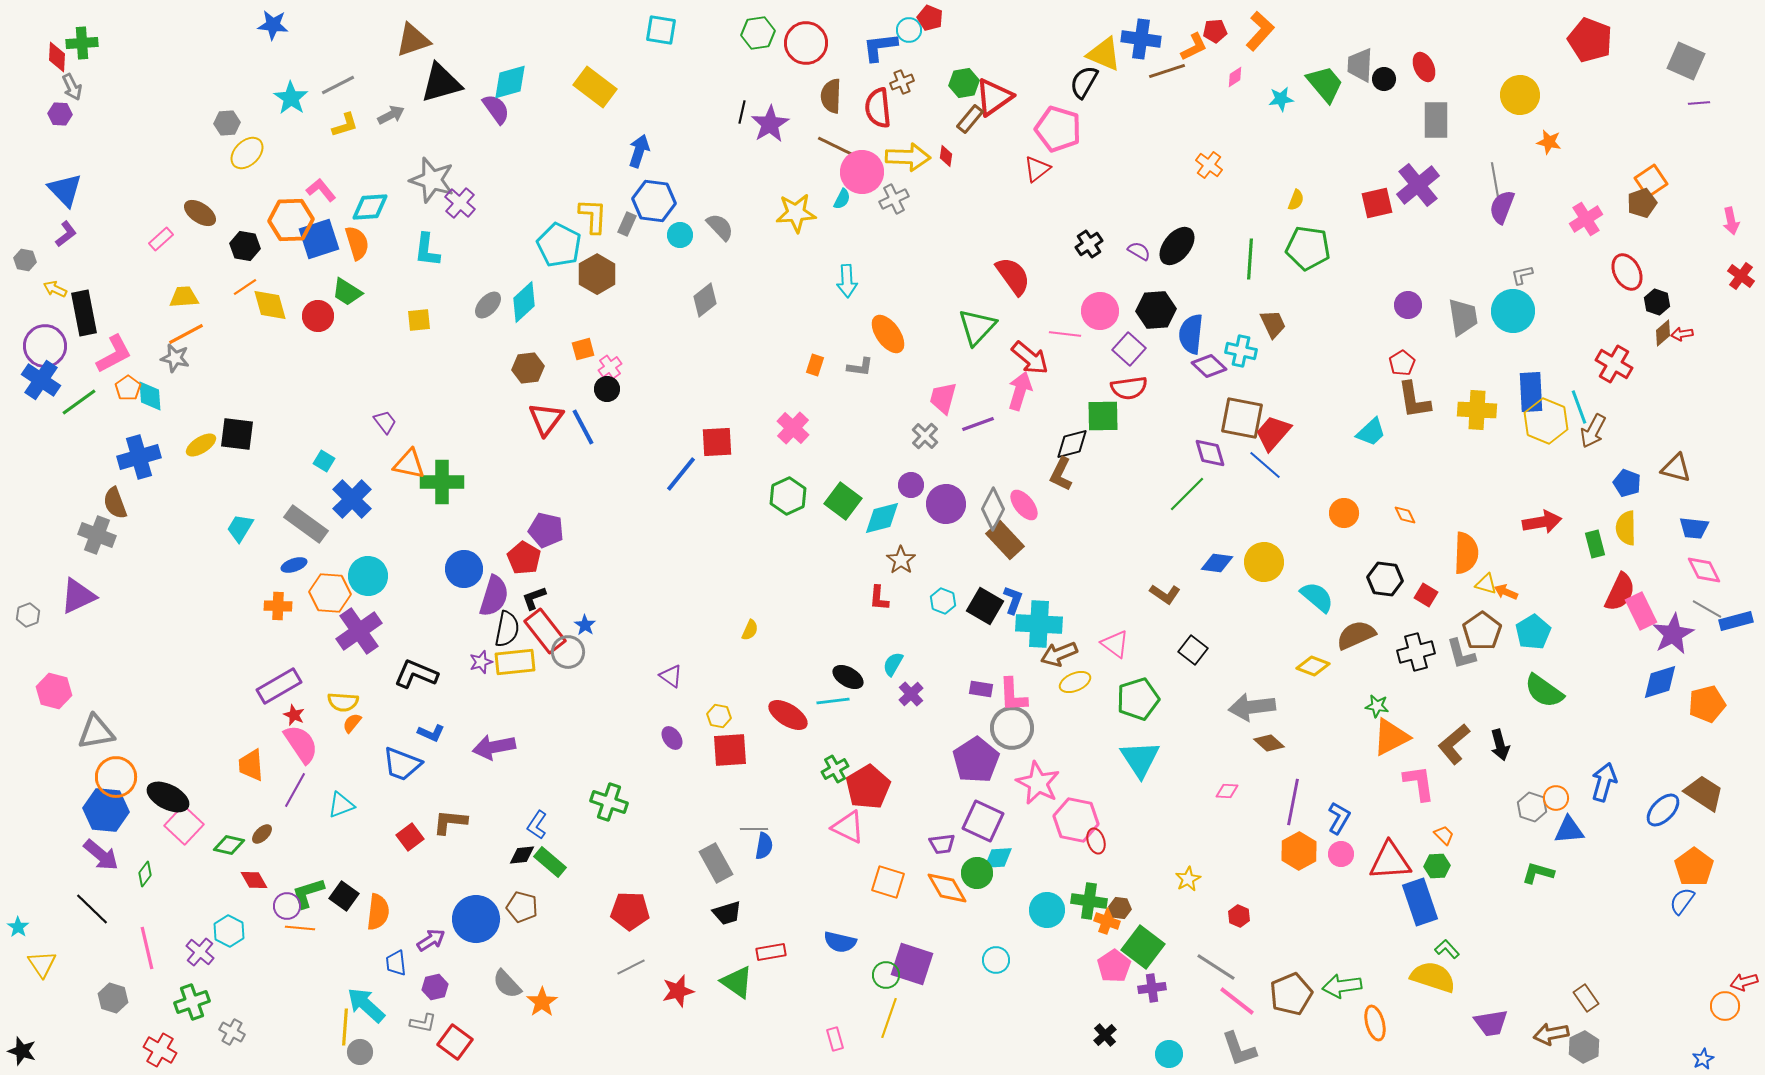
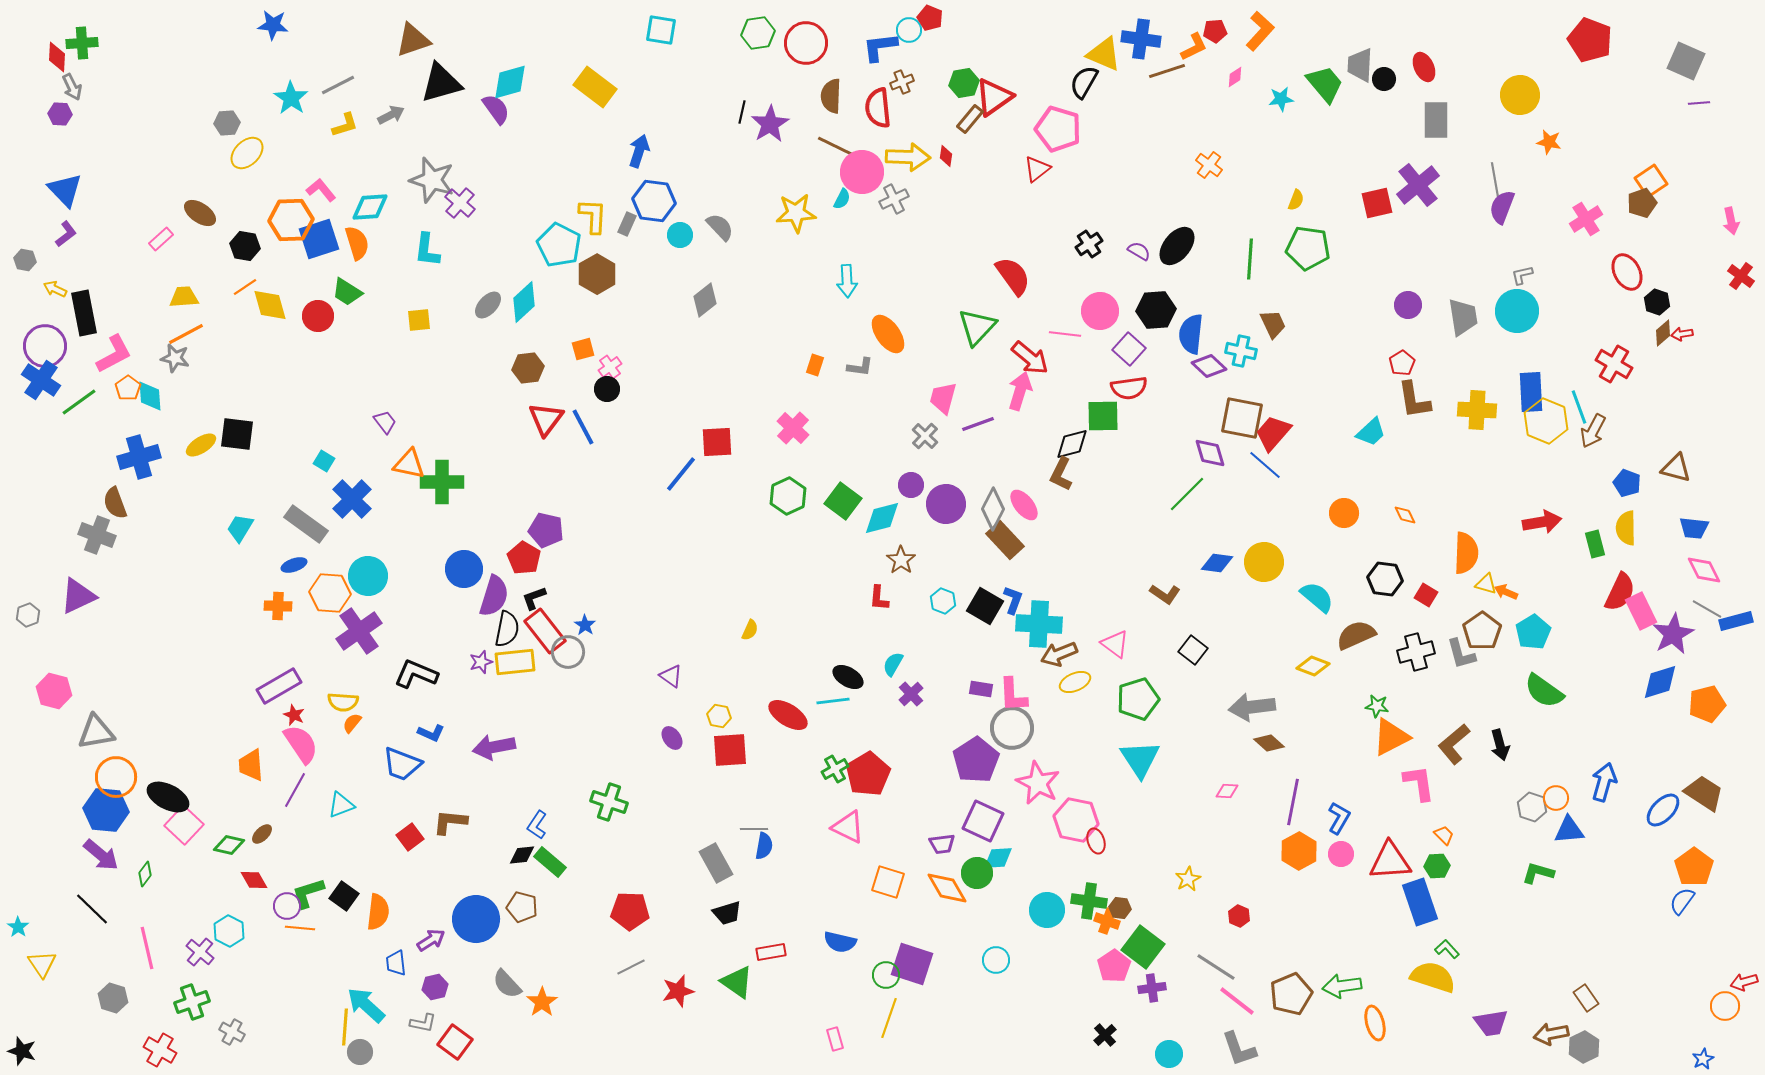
cyan circle at (1513, 311): moved 4 px right
red pentagon at (868, 787): moved 13 px up
